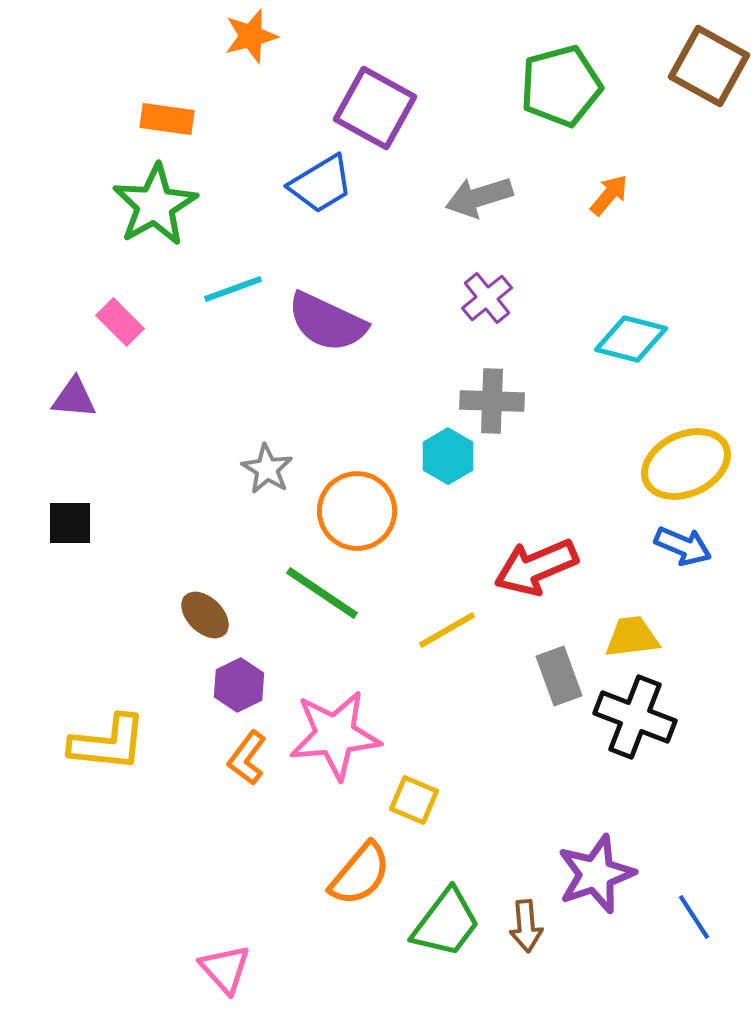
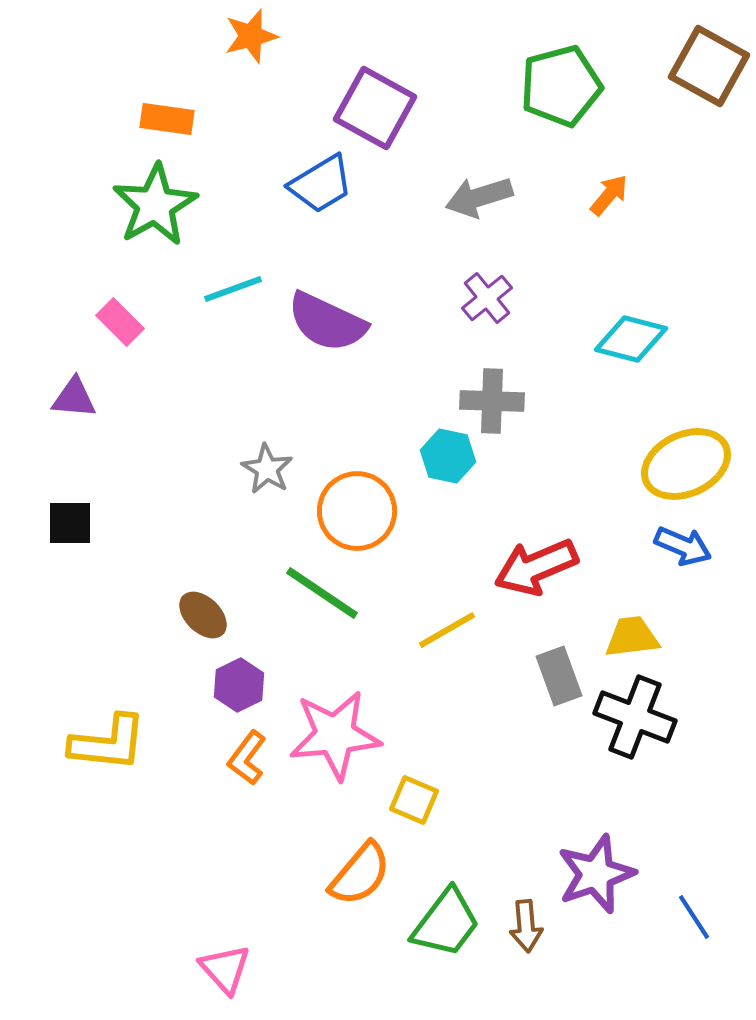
cyan hexagon: rotated 18 degrees counterclockwise
brown ellipse: moved 2 px left
